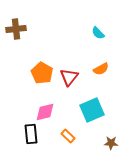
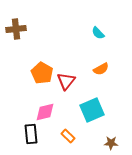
red triangle: moved 3 px left, 4 px down
